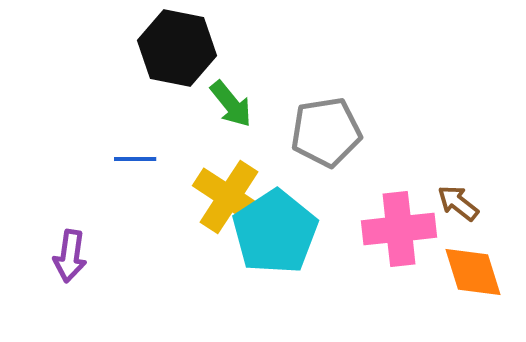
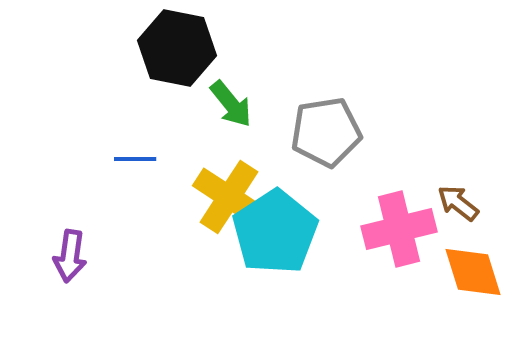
pink cross: rotated 8 degrees counterclockwise
